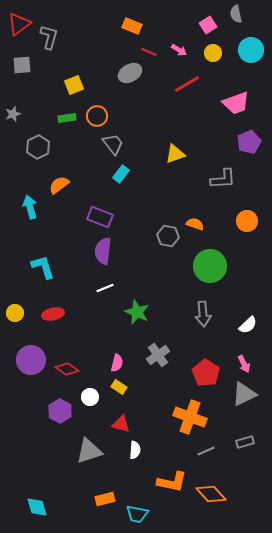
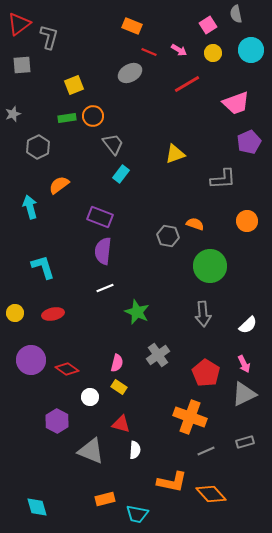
orange circle at (97, 116): moved 4 px left
purple hexagon at (60, 411): moved 3 px left, 10 px down
gray triangle at (89, 451): moved 2 px right; rotated 40 degrees clockwise
